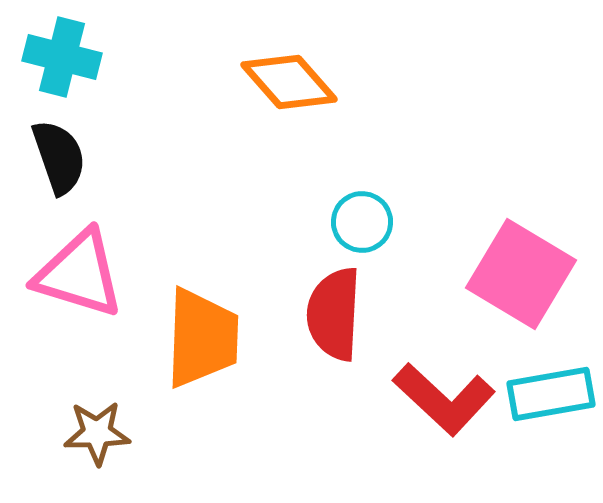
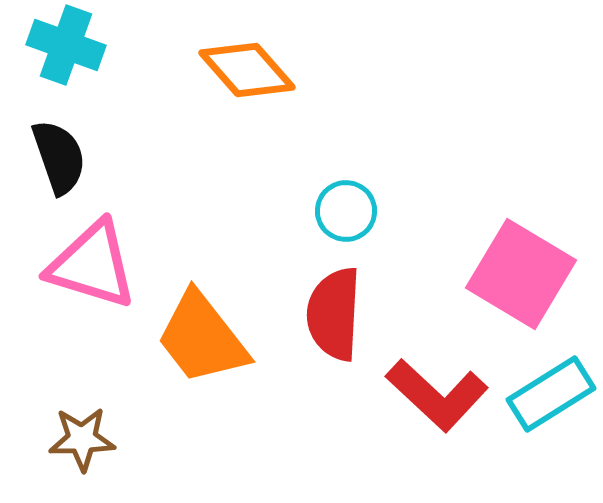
cyan cross: moved 4 px right, 12 px up; rotated 6 degrees clockwise
orange diamond: moved 42 px left, 12 px up
cyan circle: moved 16 px left, 11 px up
pink triangle: moved 13 px right, 9 px up
orange trapezoid: rotated 140 degrees clockwise
cyan rectangle: rotated 22 degrees counterclockwise
red L-shape: moved 7 px left, 4 px up
brown star: moved 15 px left, 6 px down
